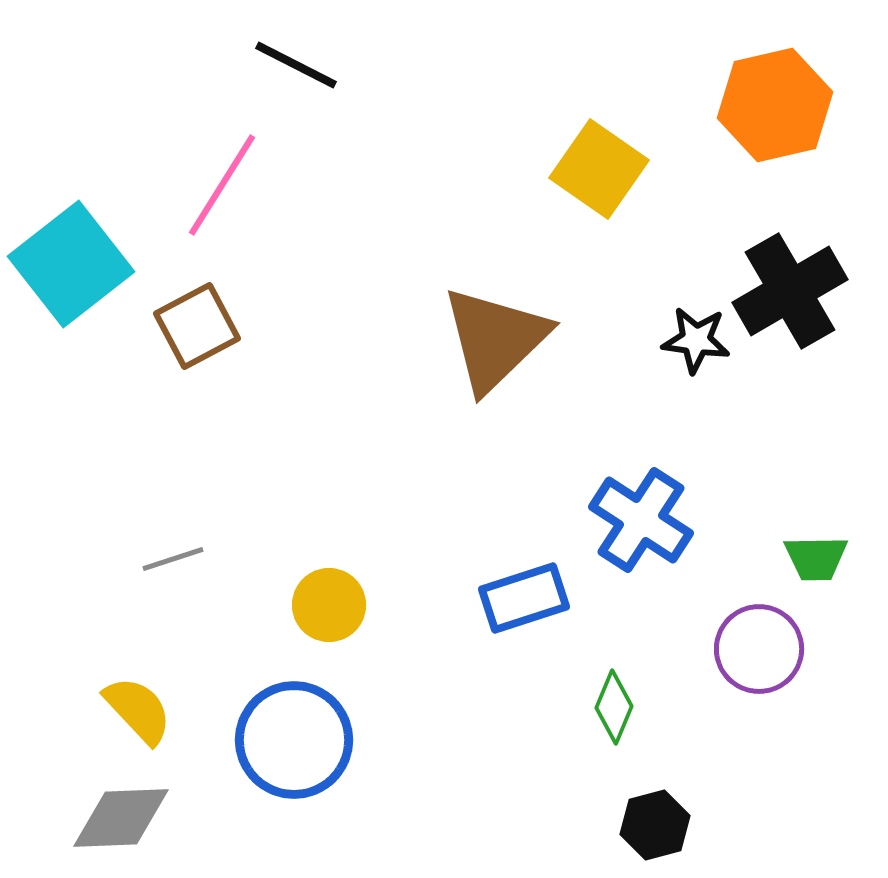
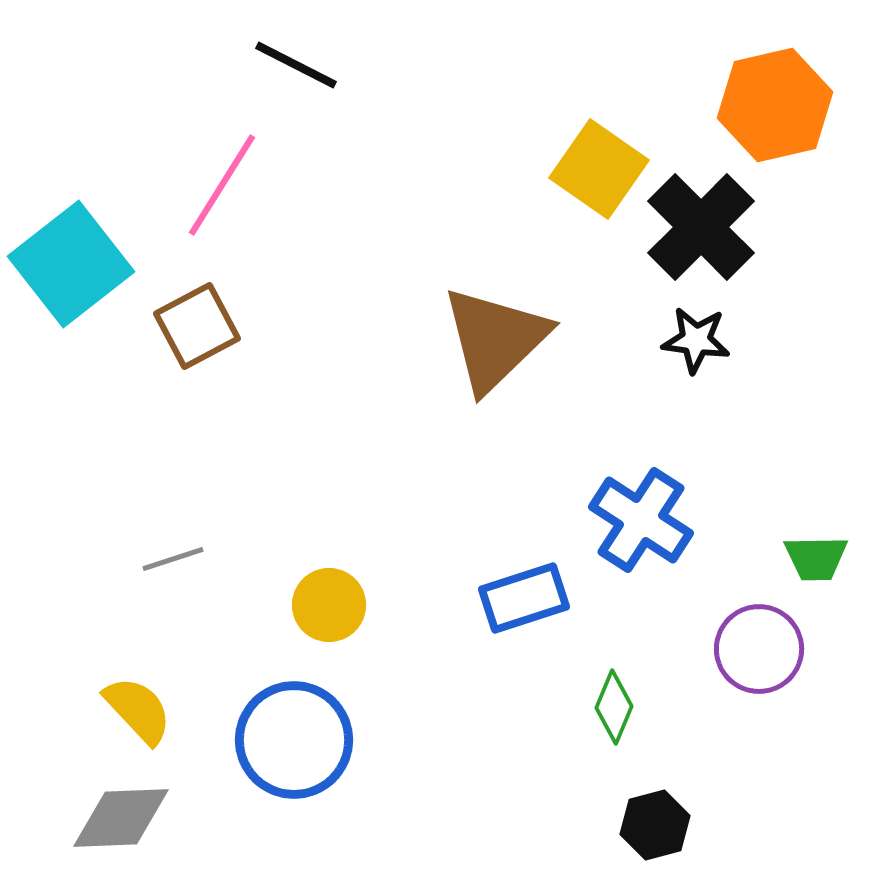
black cross: moved 89 px left, 64 px up; rotated 15 degrees counterclockwise
